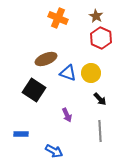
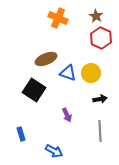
black arrow: rotated 56 degrees counterclockwise
blue rectangle: rotated 72 degrees clockwise
